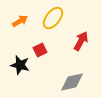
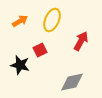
yellow ellipse: moved 1 px left, 2 px down; rotated 15 degrees counterclockwise
